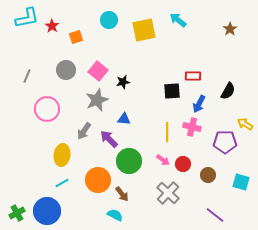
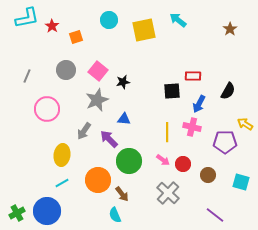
cyan semicircle: rotated 140 degrees counterclockwise
